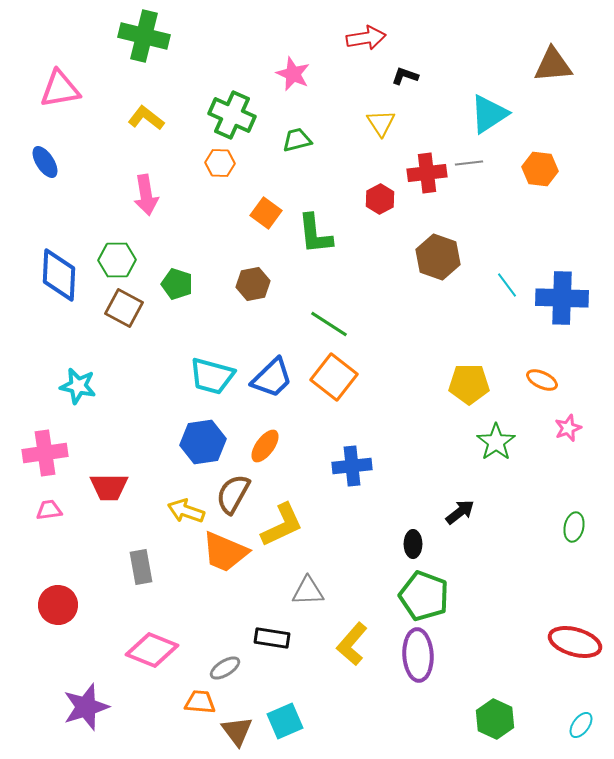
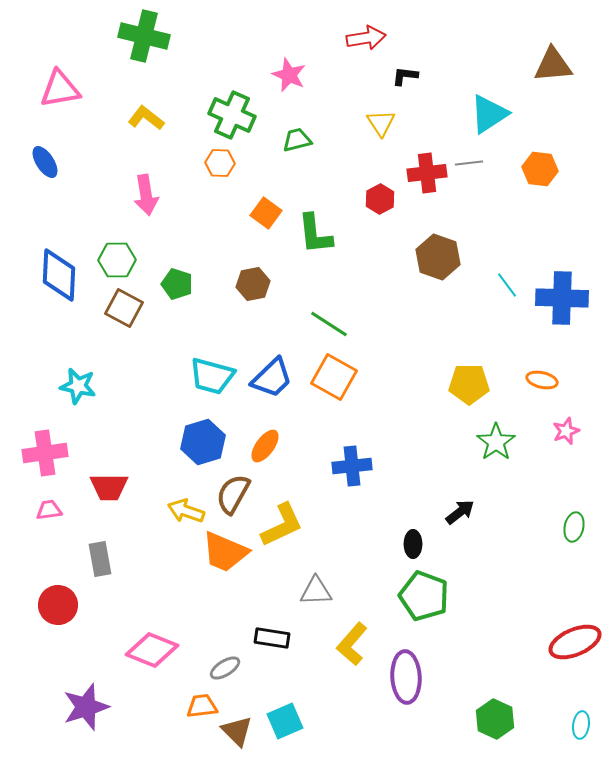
pink star at (293, 74): moved 4 px left, 1 px down
black L-shape at (405, 76): rotated 12 degrees counterclockwise
orange square at (334, 377): rotated 9 degrees counterclockwise
orange ellipse at (542, 380): rotated 12 degrees counterclockwise
pink star at (568, 428): moved 2 px left, 3 px down
blue hexagon at (203, 442): rotated 9 degrees counterclockwise
gray rectangle at (141, 567): moved 41 px left, 8 px up
gray triangle at (308, 591): moved 8 px right
red ellipse at (575, 642): rotated 39 degrees counterclockwise
purple ellipse at (418, 655): moved 12 px left, 22 px down
orange trapezoid at (200, 702): moved 2 px right, 4 px down; rotated 12 degrees counterclockwise
cyan ellipse at (581, 725): rotated 28 degrees counterclockwise
brown triangle at (237, 731): rotated 8 degrees counterclockwise
